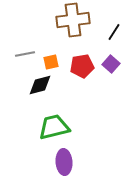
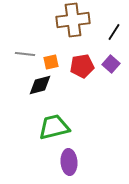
gray line: rotated 18 degrees clockwise
purple ellipse: moved 5 px right
